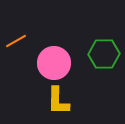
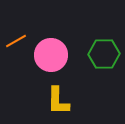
pink circle: moved 3 px left, 8 px up
